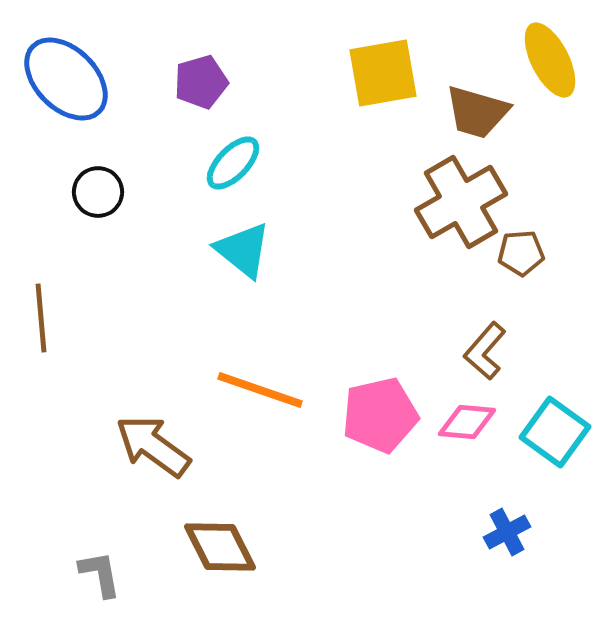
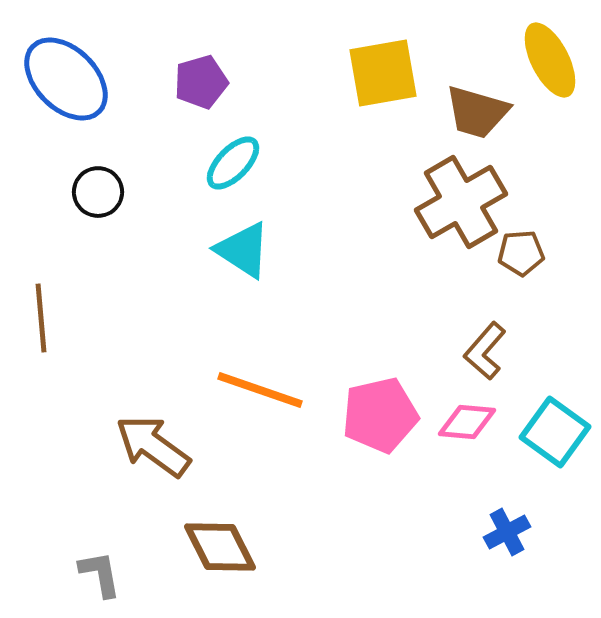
cyan triangle: rotated 6 degrees counterclockwise
